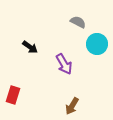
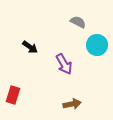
cyan circle: moved 1 px down
brown arrow: moved 2 px up; rotated 132 degrees counterclockwise
